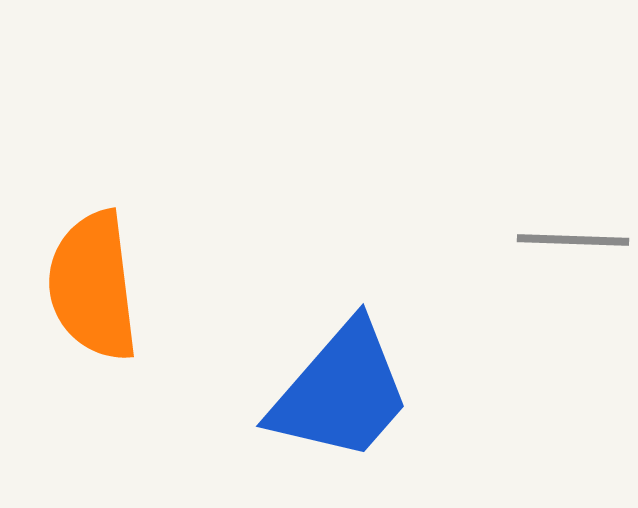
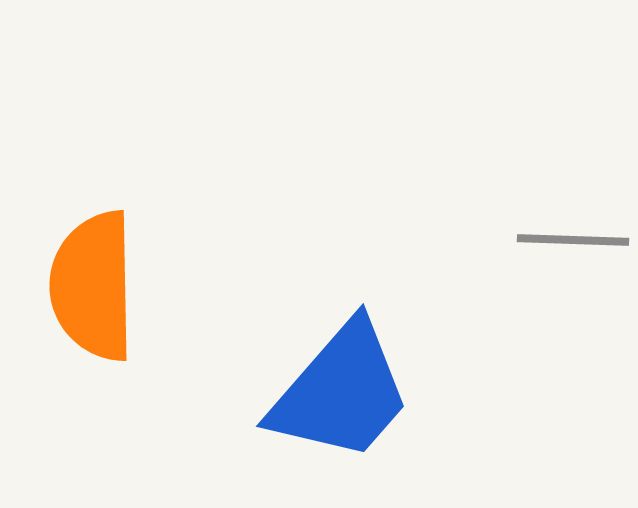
orange semicircle: rotated 6 degrees clockwise
